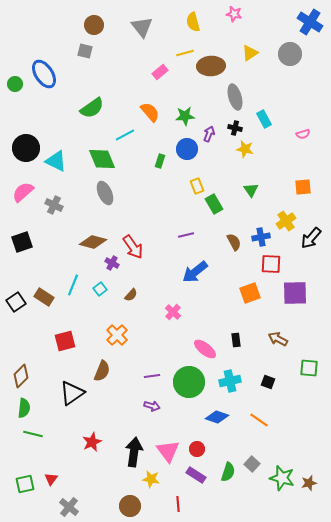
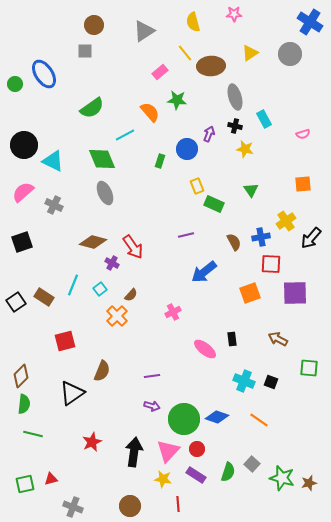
pink star at (234, 14): rotated 14 degrees counterclockwise
gray triangle at (142, 27): moved 2 px right, 4 px down; rotated 35 degrees clockwise
gray square at (85, 51): rotated 14 degrees counterclockwise
yellow line at (185, 53): rotated 66 degrees clockwise
green star at (185, 116): moved 8 px left, 16 px up; rotated 12 degrees clockwise
black cross at (235, 128): moved 2 px up
black circle at (26, 148): moved 2 px left, 3 px up
cyan triangle at (56, 161): moved 3 px left
orange square at (303, 187): moved 3 px up
green rectangle at (214, 204): rotated 36 degrees counterclockwise
blue arrow at (195, 272): moved 9 px right
pink cross at (173, 312): rotated 21 degrees clockwise
orange cross at (117, 335): moved 19 px up
black rectangle at (236, 340): moved 4 px left, 1 px up
cyan cross at (230, 381): moved 14 px right; rotated 35 degrees clockwise
green circle at (189, 382): moved 5 px left, 37 px down
black square at (268, 382): moved 3 px right
green semicircle at (24, 408): moved 4 px up
pink triangle at (168, 451): rotated 20 degrees clockwise
red triangle at (51, 479): rotated 40 degrees clockwise
yellow star at (151, 479): moved 12 px right
gray cross at (69, 507): moved 4 px right; rotated 18 degrees counterclockwise
